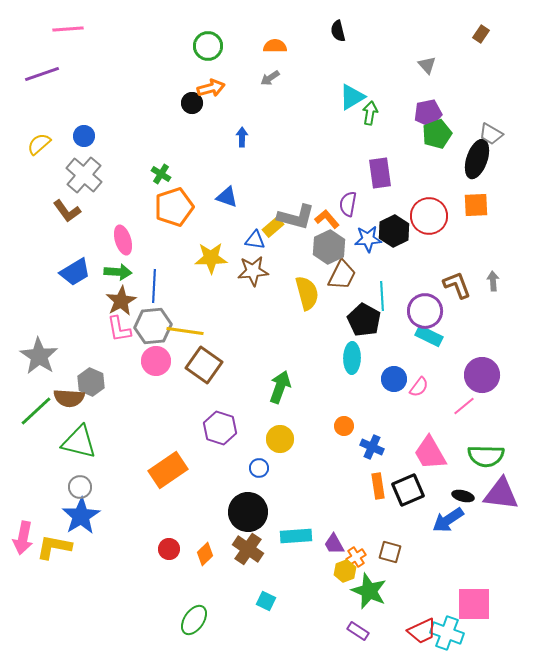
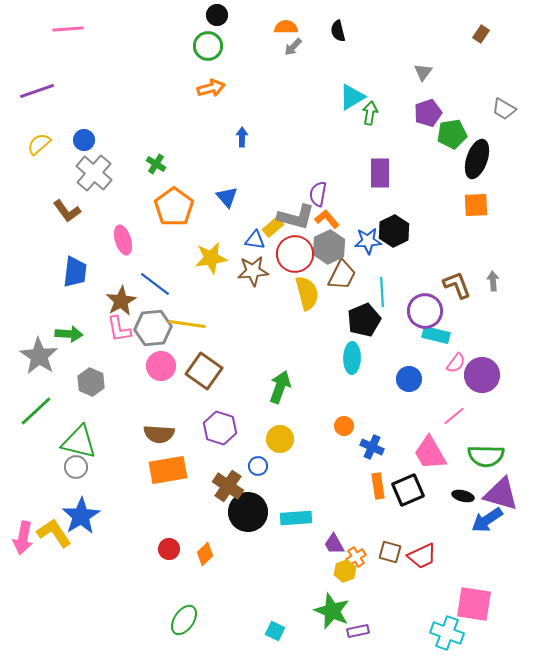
orange semicircle at (275, 46): moved 11 px right, 19 px up
gray triangle at (427, 65): moved 4 px left, 7 px down; rotated 18 degrees clockwise
purple line at (42, 74): moved 5 px left, 17 px down
gray arrow at (270, 78): moved 23 px right, 31 px up; rotated 12 degrees counterclockwise
black circle at (192, 103): moved 25 px right, 88 px up
purple pentagon at (428, 113): rotated 8 degrees counterclockwise
green pentagon at (437, 134): moved 15 px right; rotated 12 degrees clockwise
gray trapezoid at (491, 134): moved 13 px right, 25 px up
blue circle at (84, 136): moved 4 px down
purple rectangle at (380, 173): rotated 8 degrees clockwise
green cross at (161, 174): moved 5 px left, 10 px up
gray cross at (84, 175): moved 10 px right, 2 px up
blue triangle at (227, 197): rotated 30 degrees clockwise
purple semicircle at (348, 204): moved 30 px left, 10 px up
orange pentagon at (174, 207): rotated 18 degrees counterclockwise
red circle at (429, 216): moved 134 px left, 38 px down
blue star at (368, 239): moved 2 px down
yellow star at (211, 258): rotated 8 degrees counterclockwise
blue trapezoid at (75, 272): rotated 52 degrees counterclockwise
green arrow at (118, 272): moved 49 px left, 62 px down
blue line at (154, 286): moved 1 px right, 2 px up; rotated 56 degrees counterclockwise
cyan line at (382, 296): moved 4 px up
black pentagon at (364, 320): rotated 20 degrees clockwise
gray hexagon at (153, 326): moved 2 px down
yellow line at (185, 331): moved 2 px right, 7 px up
cyan rectangle at (429, 336): moved 7 px right, 1 px up; rotated 12 degrees counterclockwise
pink circle at (156, 361): moved 5 px right, 5 px down
brown square at (204, 365): moved 6 px down
blue circle at (394, 379): moved 15 px right
pink semicircle at (419, 387): moved 37 px right, 24 px up
brown semicircle at (69, 398): moved 90 px right, 36 px down
pink line at (464, 406): moved 10 px left, 10 px down
blue circle at (259, 468): moved 1 px left, 2 px up
orange rectangle at (168, 470): rotated 24 degrees clockwise
gray circle at (80, 487): moved 4 px left, 20 px up
purple triangle at (501, 494): rotated 9 degrees clockwise
blue arrow at (448, 520): moved 39 px right
cyan rectangle at (296, 536): moved 18 px up
yellow L-shape at (54, 547): moved 14 px up; rotated 45 degrees clockwise
brown cross at (248, 549): moved 20 px left, 63 px up
green star at (369, 591): moved 37 px left, 20 px down
cyan square at (266, 601): moved 9 px right, 30 px down
pink square at (474, 604): rotated 9 degrees clockwise
green ellipse at (194, 620): moved 10 px left
purple rectangle at (358, 631): rotated 45 degrees counterclockwise
red trapezoid at (422, 631): moved 75 px up
